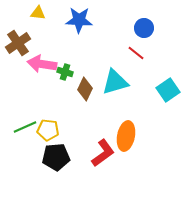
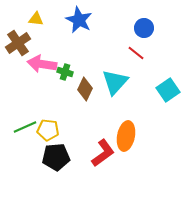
yellow triangle: moved 2 px left, 6 px down
blue star: rotated 24 degrees clockwise
cyan triangle: rotated 32 degrees counterclockwise
